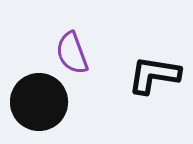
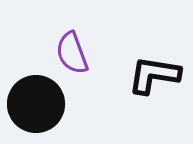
black circle: moved 3 px left, 2 px down
